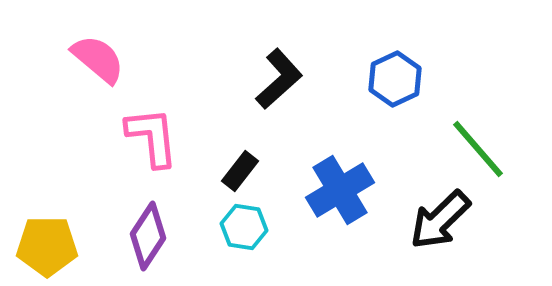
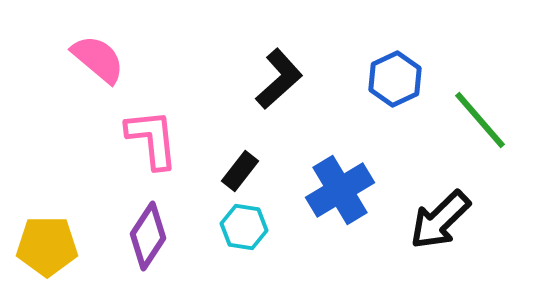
pink L-shape: moved 2 px down
green line: moved 2 px right, 29 px up
